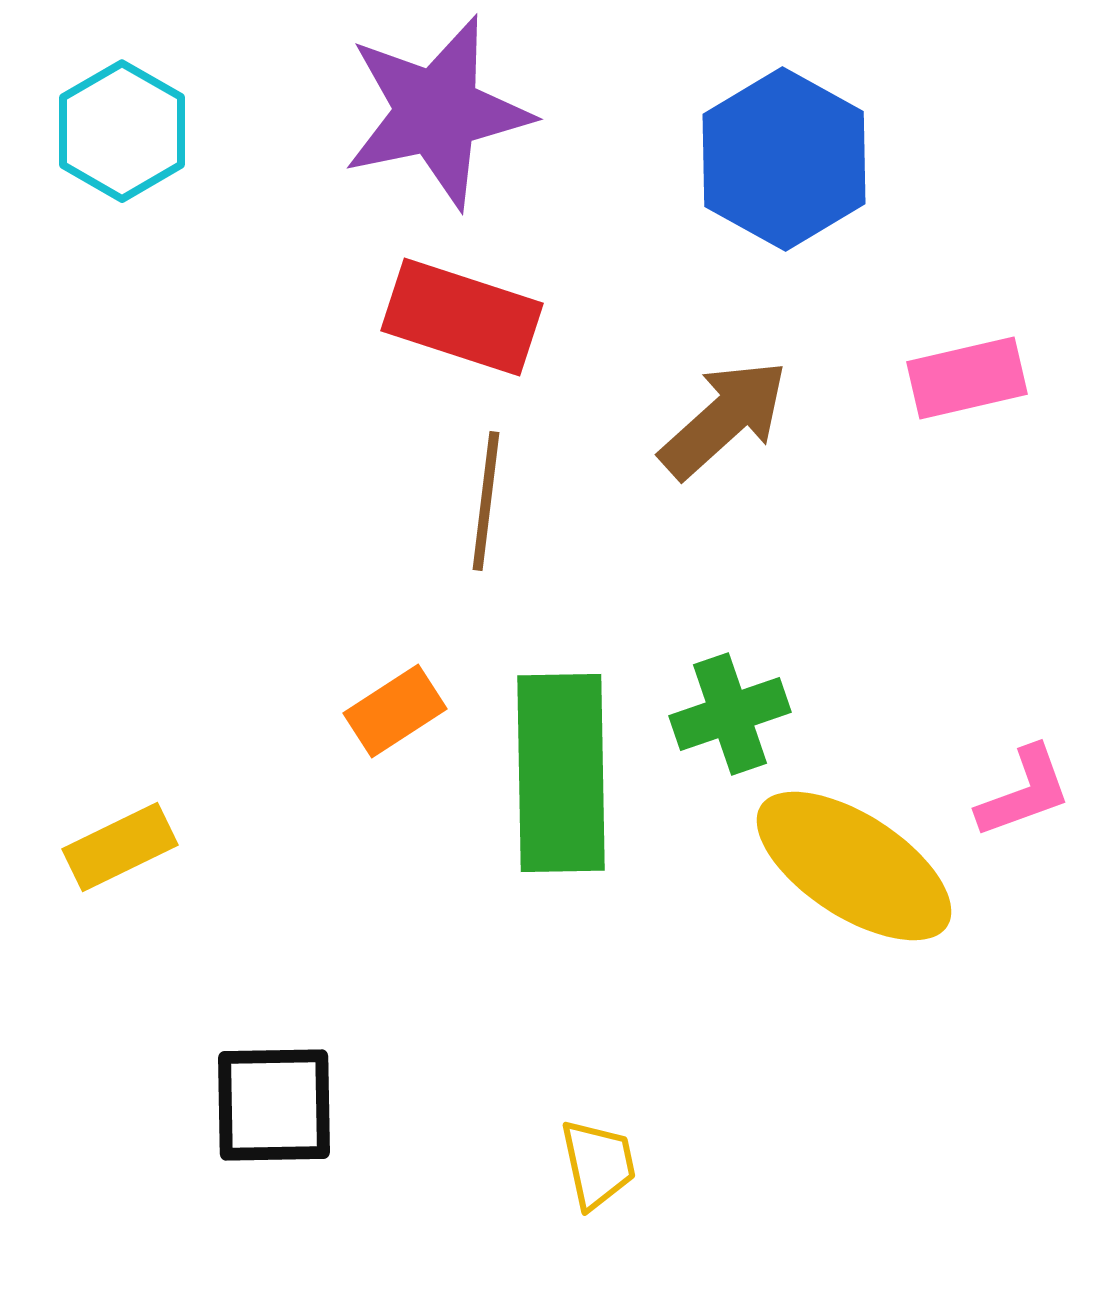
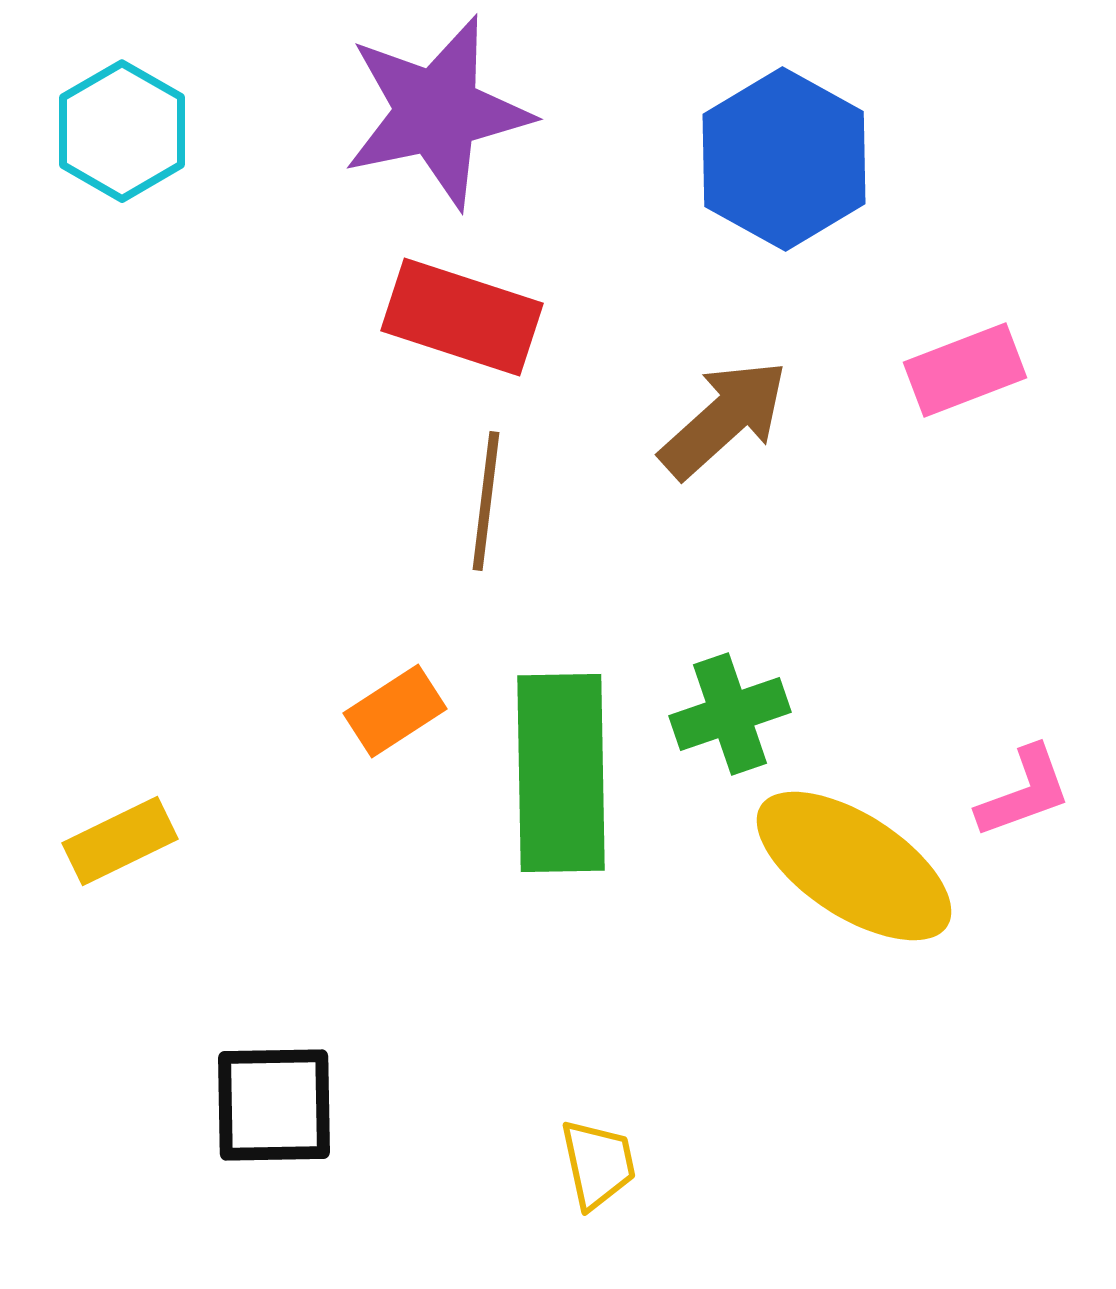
pink rectangle: moved 2 px left, 8 px up; rotated 8 degrees counterclockwise
yellow rectangle: moved 6 px up
